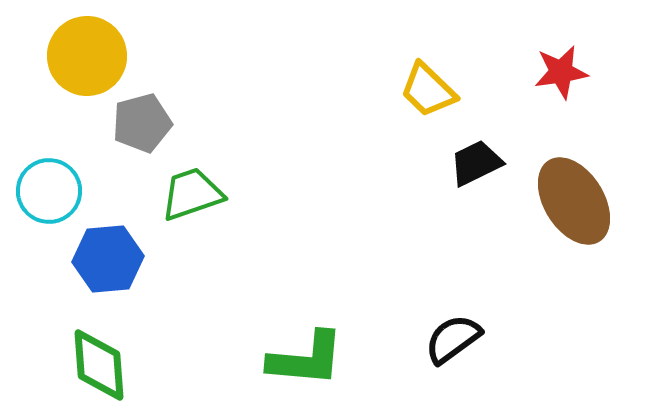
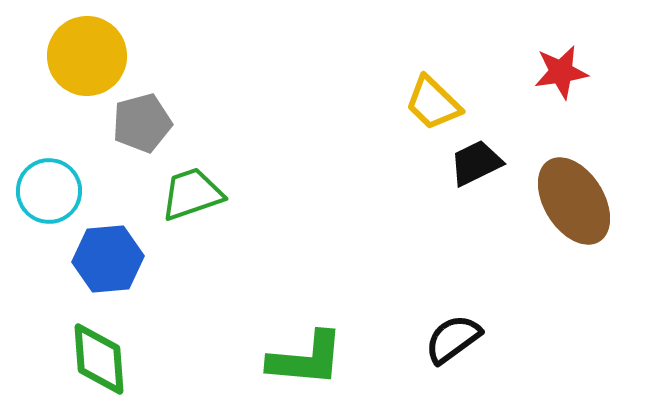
yellow trapezoid: moved 5 px right, 13 px down
green diamond: moved 6 px up
